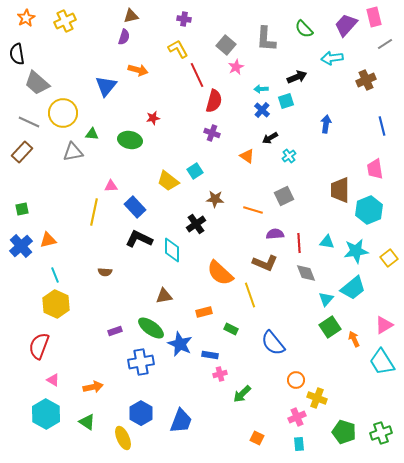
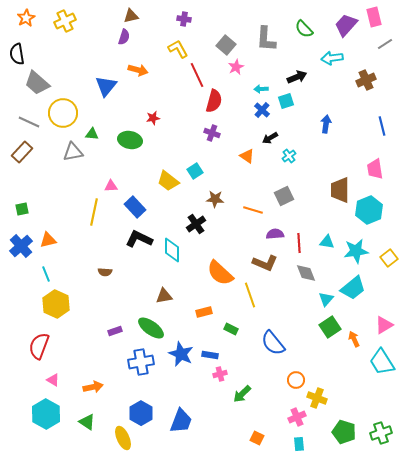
cyan line at (55, 275): moved 9 px left, 1 px up
blue star at (180, 344): moved 1 px right, 10 px down
